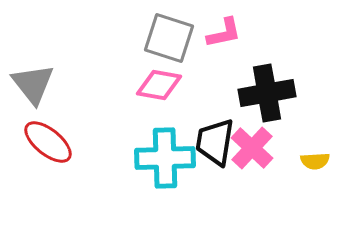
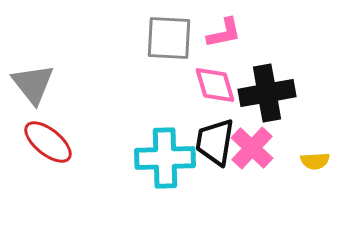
gray square: rotated 15 degrees counterclockwise
pink diamond: moved 56 px right; rotated 63 degrees clockwise
